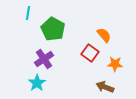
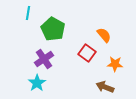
red square: moved 3 px left
